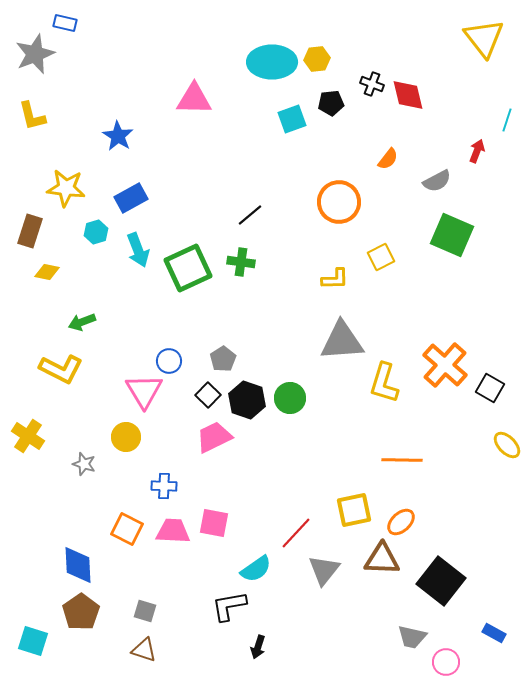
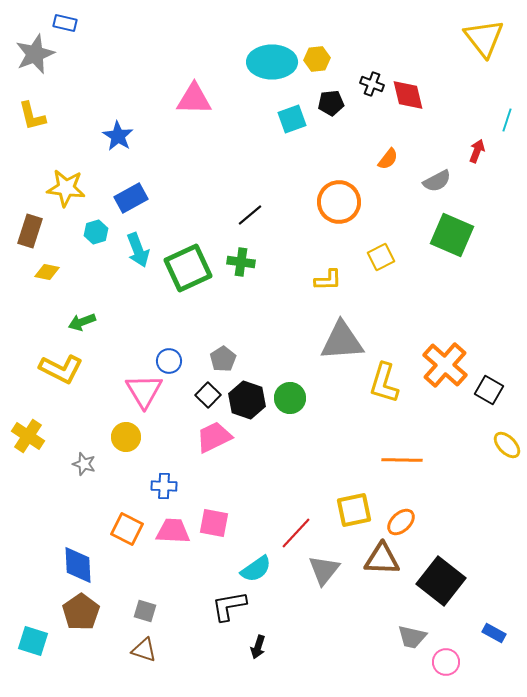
yellow L-shape at (335, 279): moved 7 px left, 1 px down
black square at (490, 388): moved 1 px left, 2 px down
